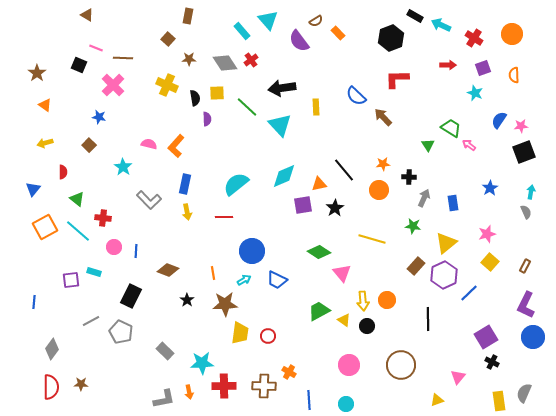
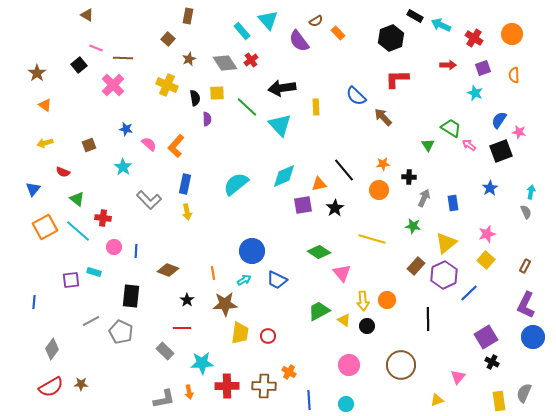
brown star at (189, 59): rotated 24 degrees counterclockwise
black square at (79, 65): rotated 28 degrees clockwise
blue star at (99, 117): moved 27 px right, 12 px down
pink star at (521, 126): moved 2 px left, 6 px down; rotated 16 degrees clockwise
pink semicircle at (149, 144): rotated 28 degrees clockwise
brown square at (89, 145): rotated 24 degrees clockwise
black square at (524, 152): moved 23 px left, 1 px up
red semicircle at (63, 172): rotated 112 degrees clockwise
red line at (224, 217): moved 42 px left, 111 px down
yellow square at (490, 262): moved 4 px left, 2 px up
black rectangle at (131, 296): rotated 20 degrees counterclockwise
red cross at (224, 386): moved 3 px right
red semicircle at (51, 387): rotated 60 degrees clockwise
